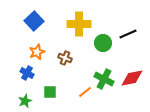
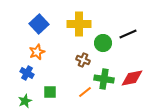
blue square: moved 5 px right, 3 px down
brown cross: moved 18 px right, 2 px down
green cross: rotated 18 degrees counterclockwise
